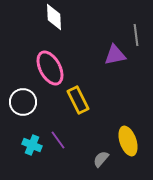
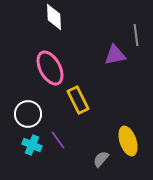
white circle: moved 5 px right, 12 px down
